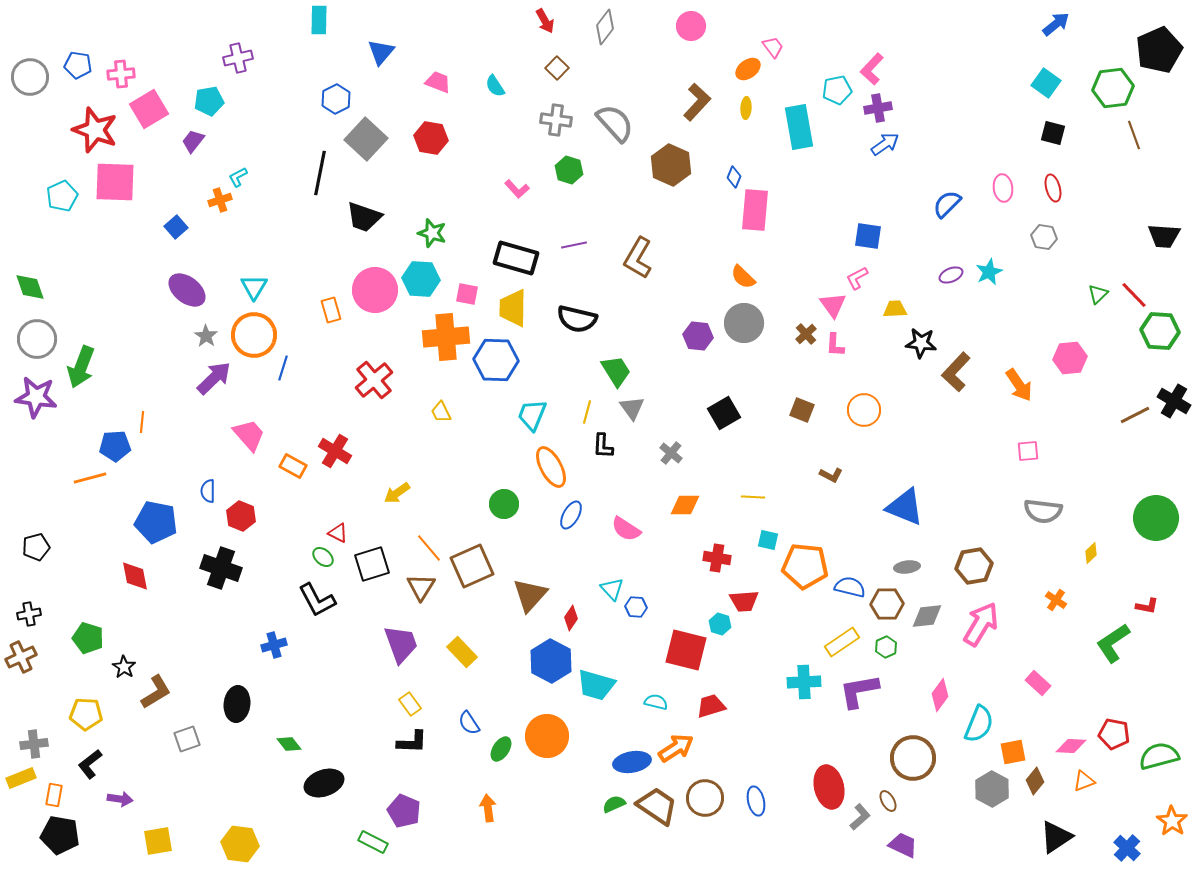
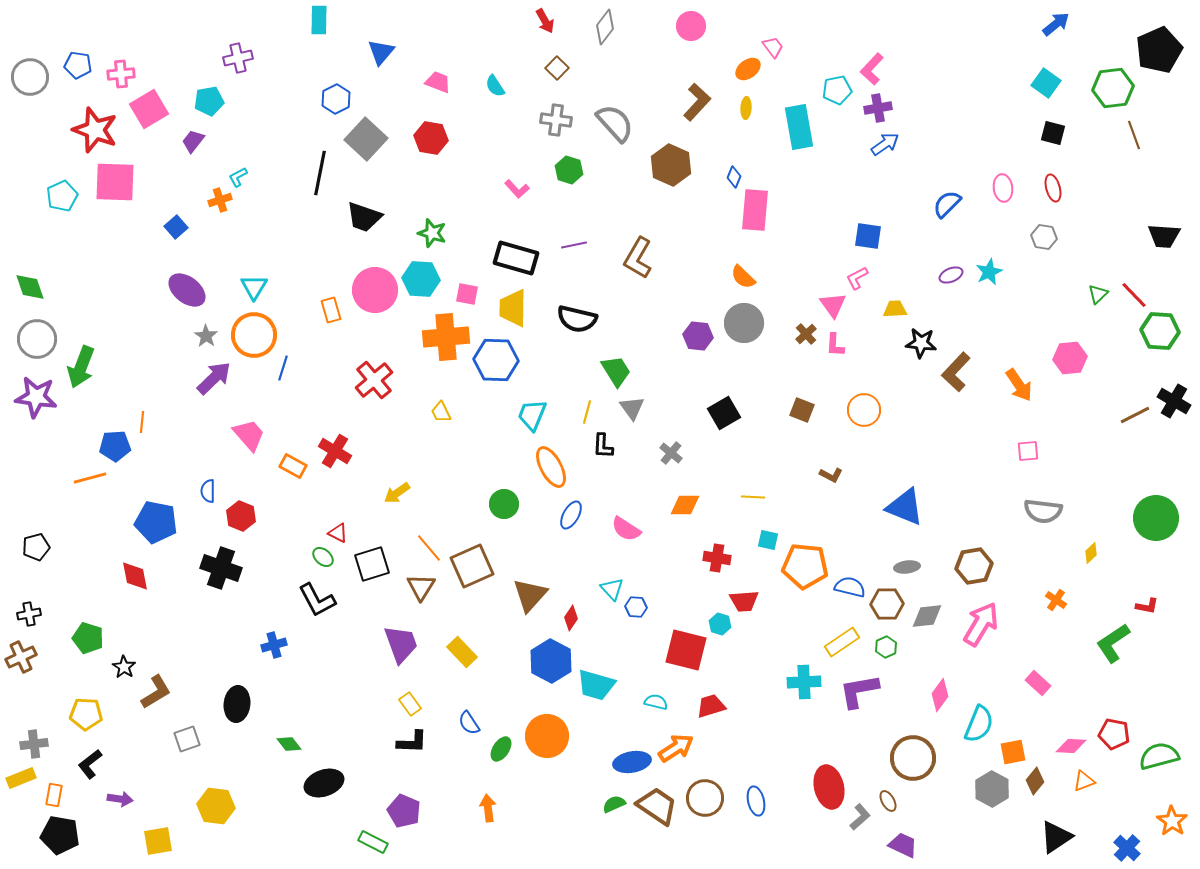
yellow hexagon at (240, 844): moved 24 px left, 38 px up
